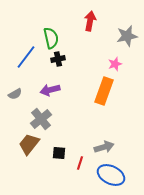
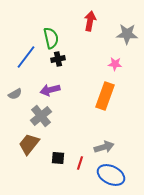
gray star: moved 2 px up; rotated 15 degrees clockwise
pink star: rotated 24 degrees clockwise
orange rectangle: moved 1 px right, 5 px down
gray cross: moved 3 px up
black square: moved 1 px left, 5 px down
